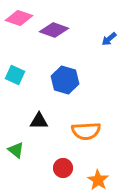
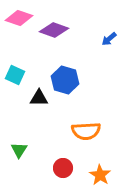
black triangle: moved 23 px up
green triangle: moved 3 px right; rotated 24 degrees clockwise
orange star: moved 2 px right, 5 px up
